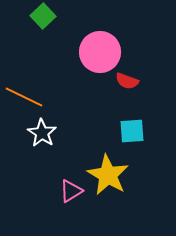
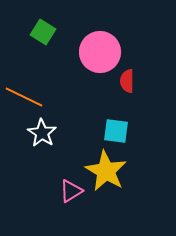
green square: moved 16 px down; rotated 15 degrees counterclockwise
red semicircle: rotated 70 degrees clockwise
cyan square: moved 16 px left; rotated 12 degrees clockwise
yellow star: moved 2 px left, 4 px up
